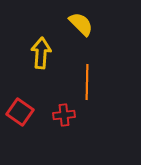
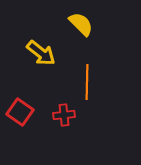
yellow arrow: rotated 124 degrees clockwise
